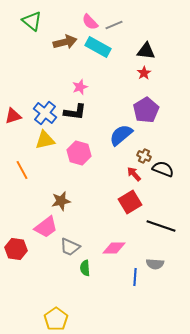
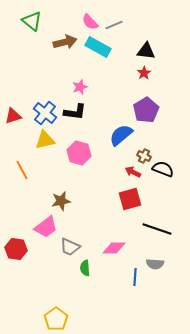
red arrow: moved 1 px left, 2 px up; rotated 21 degrees counterclockwise
red square: moved 3 px up; rotated 15 degrees clockwise
black line: moved 4 px left, 3 px down
